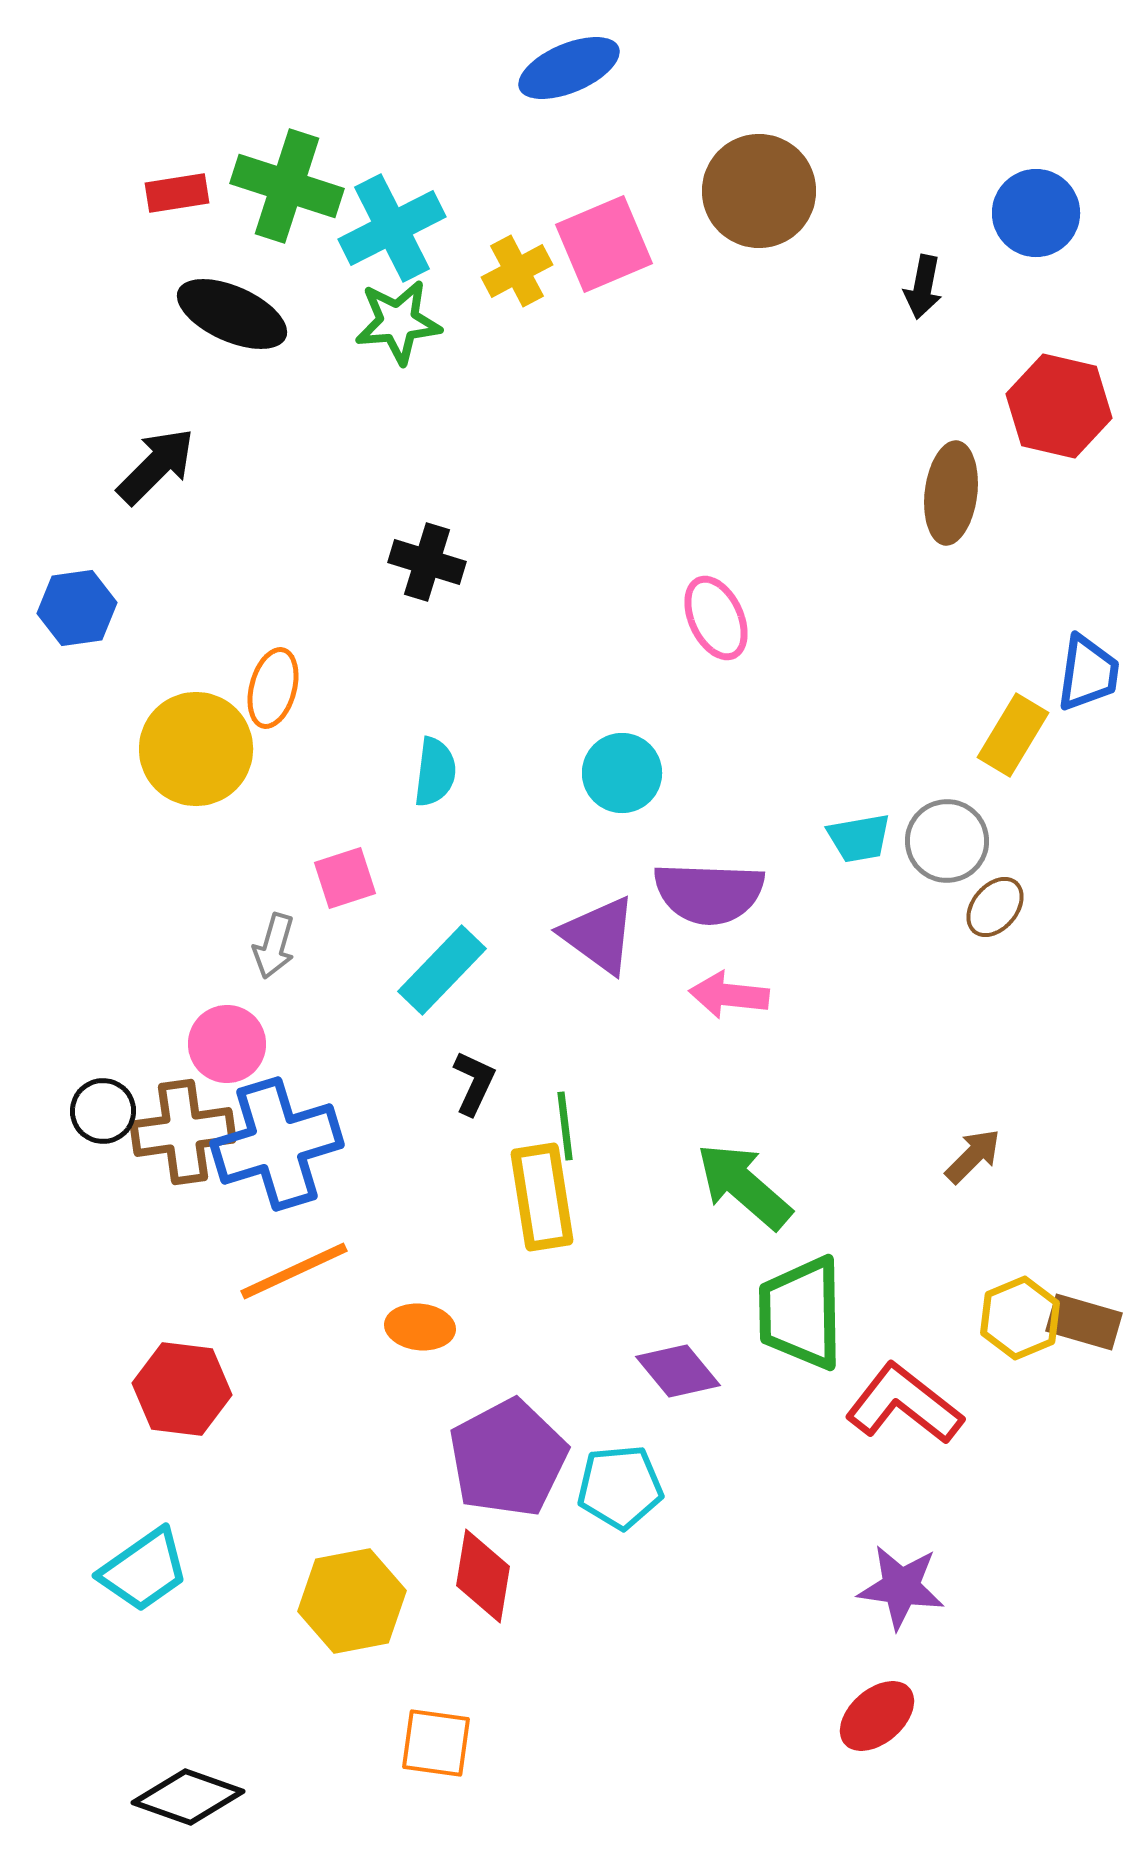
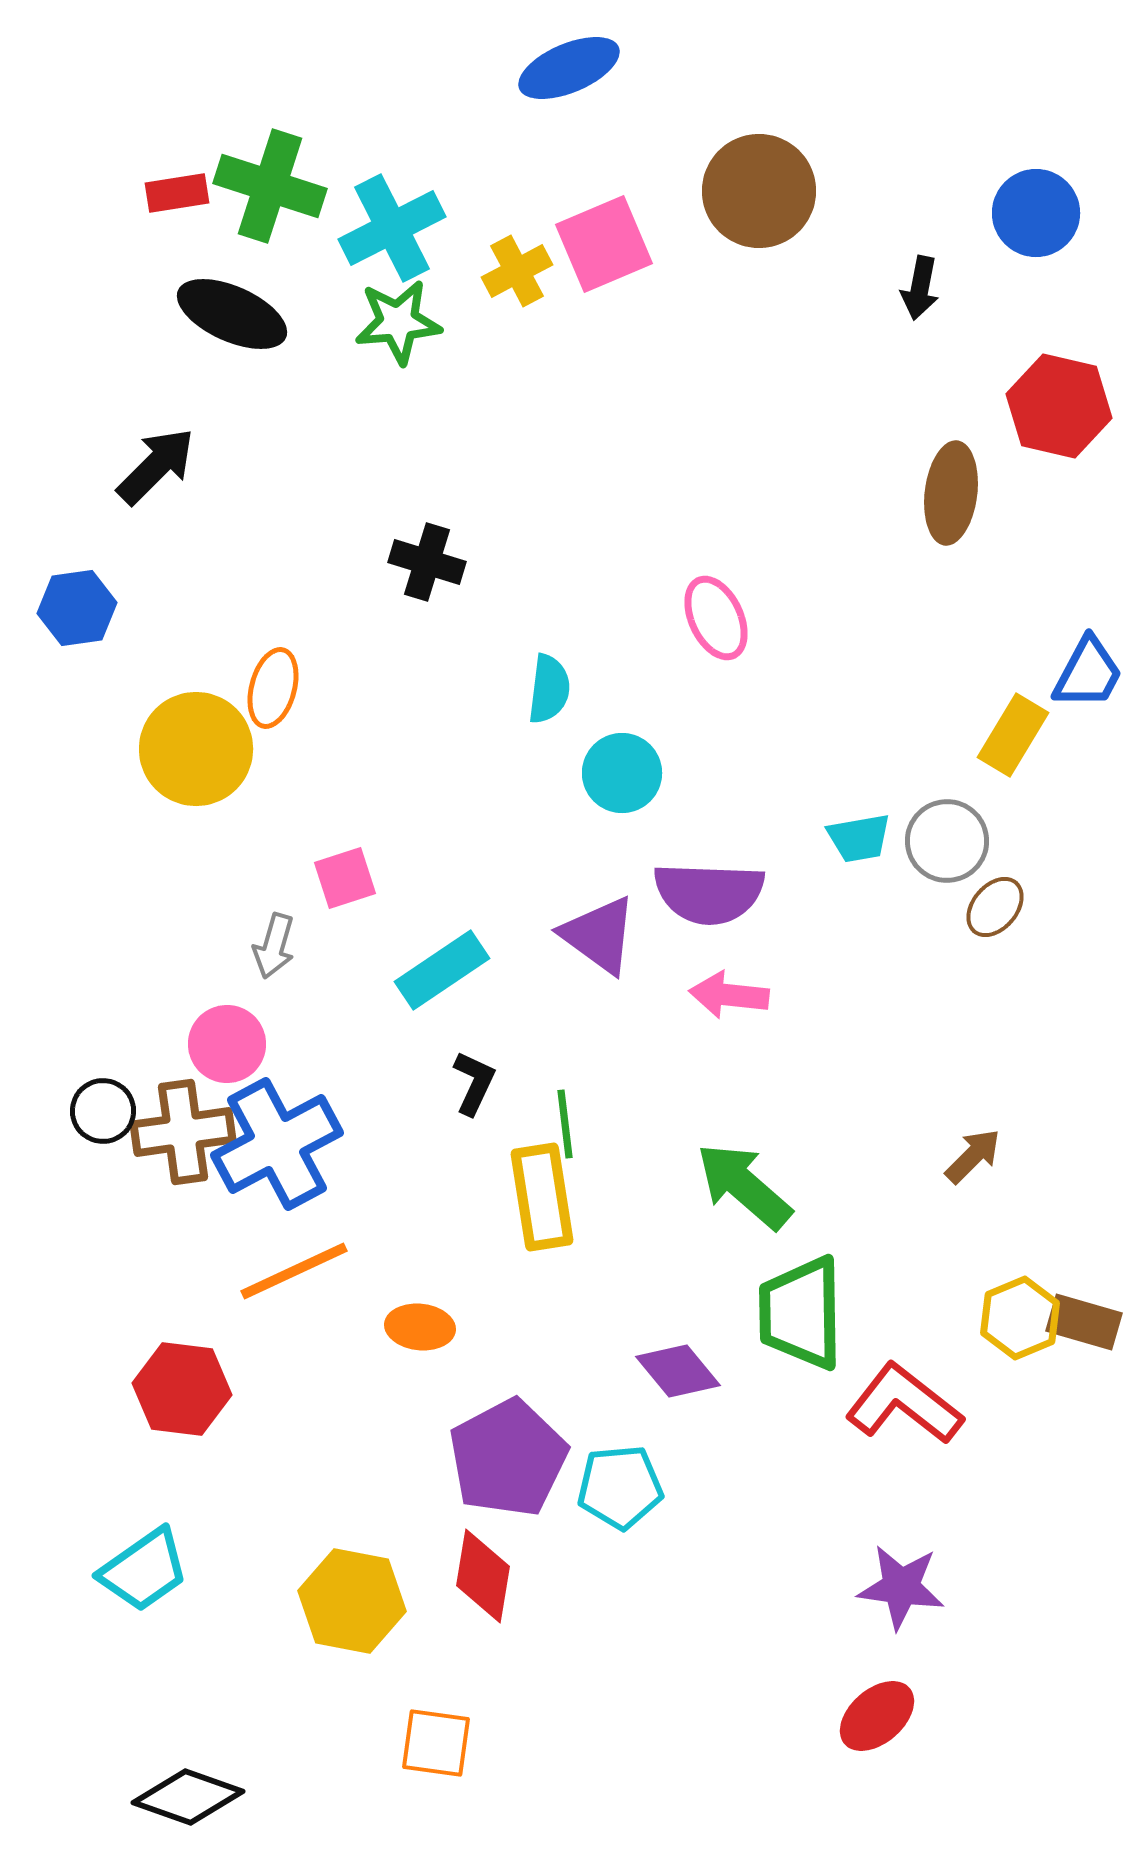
green cross at (287, 186): moved 17 px left
black arrow at (923, 287): moved 3 px left, 1 px down
blue trapezoid at (1088, 673): rotated 20 degrees clockwise
cyan semicircle at (435, 772): moved 114 px right, 83 px up
cyan rectangle at (442, 970): rotated 12 degrees clockwise
green line at (565, 1126): moved 2 px up
blue cross at (277, 1144): rotated 11 degrees counterclockwise
yellow hexagon at (352, 1601): rotated 22 degrees clockwise
